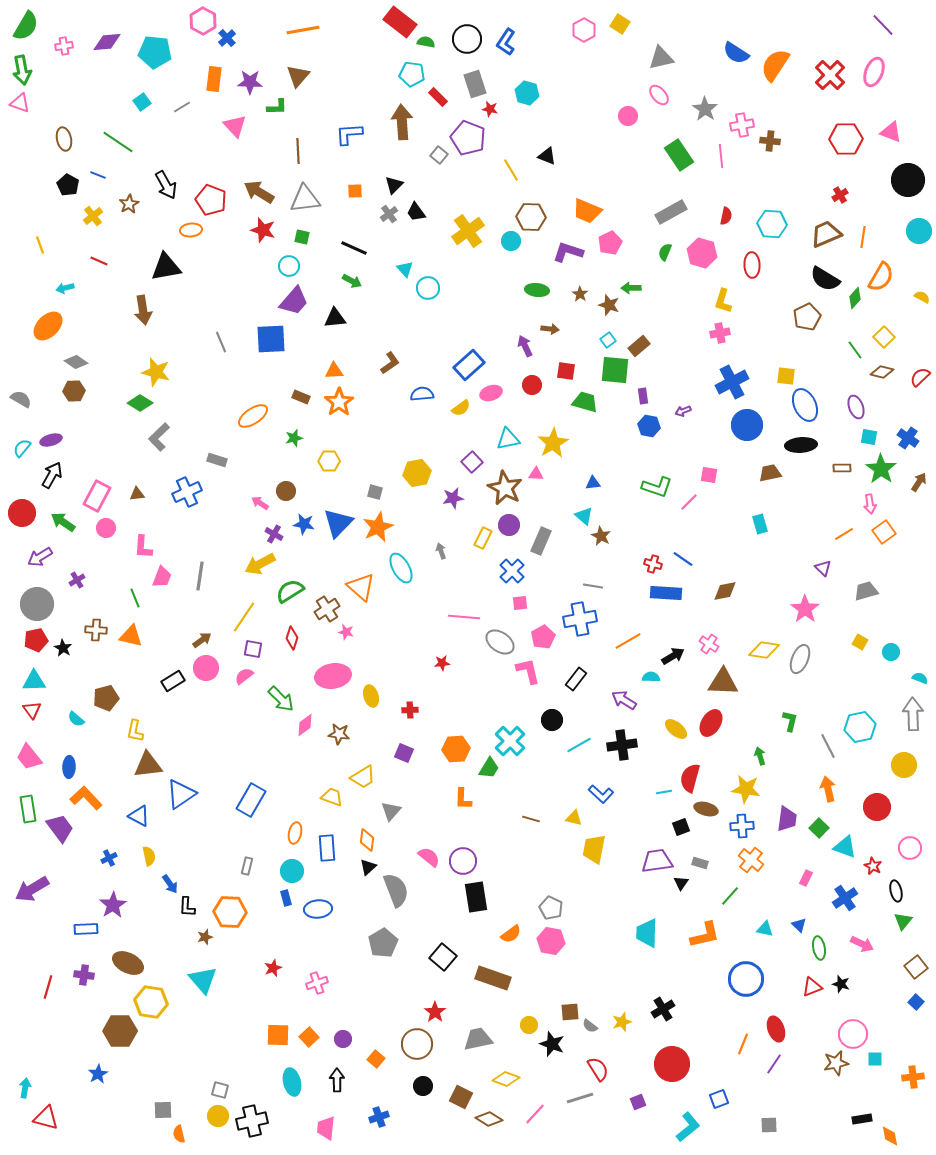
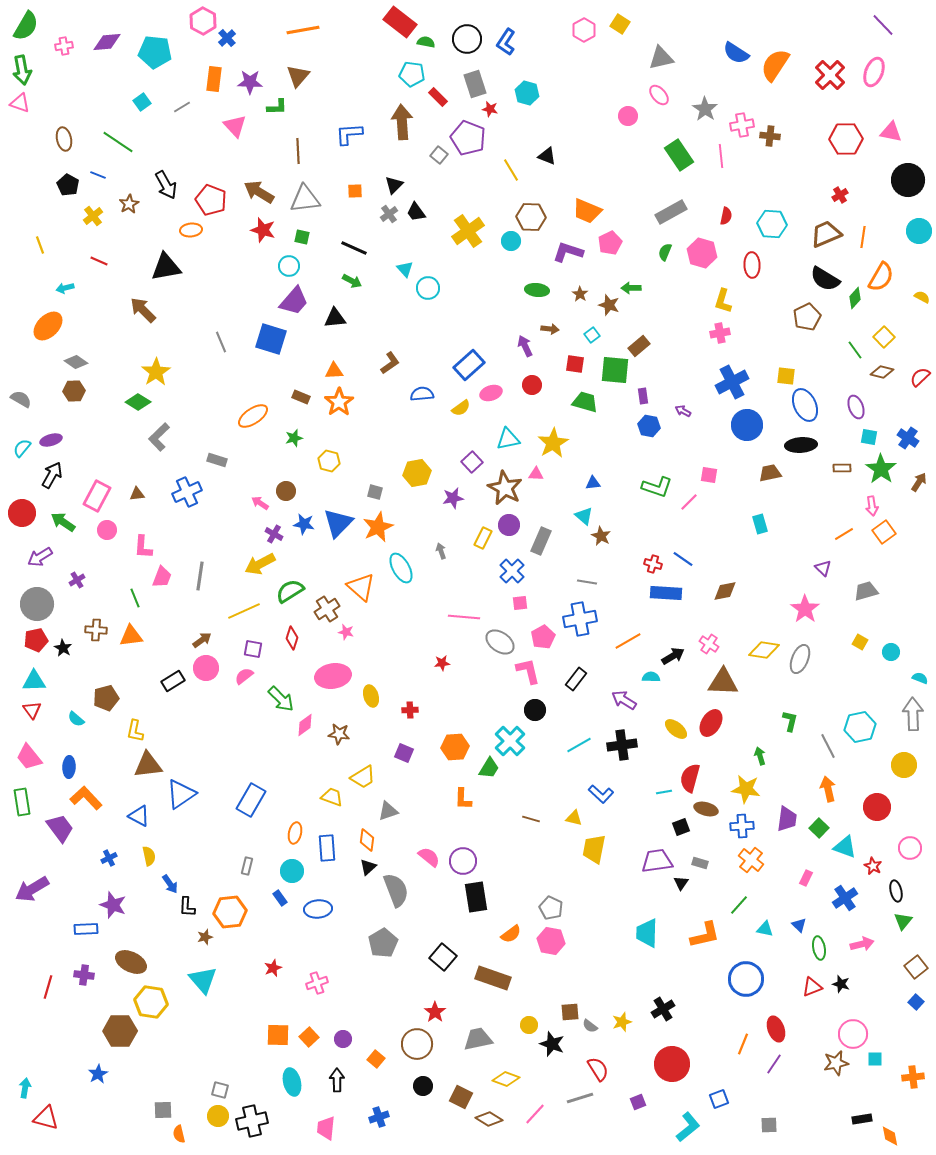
pink triangle at (891, 132): rotated 10 degrees counterclockwise
brown cross at (770, 141): moved 5 px up
brown arrow at (143, 310): rotated 144 degrees clockwise
blue square at (271, 339): rotated 20 degrees clockwise
cyan square at (608, 340): moved 16 px left, 5 px up
red square at (566, 371): moved 9 px right, 7 px up
yellow star at (156, 372): rotated 24 degrees clockwise
green diamond at (140, 403): moved 2 px left, 1 px up
purple arrow at (683, 411): rotated 49 degrees clockwise
yellow hexagon at (329, 461): rotated 15 degrees clockwise
pink arrow at (870, 504): moved 2 px right, 2 px down
pink circle at (106, 528): moved 1 px right, 2 px down
gray line at (593, 586): moved 6 px left, 4 px up
yellow line at (244, 617): moved 6 px up; rotated 32 degrees clockwise
orange triangle at (131, 636): rotated 20 degrees counterclockwise
black circle at (552, 720): moved 17 px left, 10 px up
orange hexagon at (456, 749): moved 1 px left, 2 px up
green rectangle at (28, 809): moved 6 px left, 7 px up
gray triangle at (391, 811): moved 3 px left; rotated 30 degrees clockwise
green line at (730, 896): moved 9 px right, 9 px down
blue rectangle at (286, 898): moved 6 px left; rotated 21 degrees counterclockwise
purple star at (113, 905): rotated 20 degrees counterclockwise
orange hexagon at (230, 912): rotated 8 degrees counterclockwise
pink arrow at (862, 944): rotated 40 degrees counterclockwise
brown ellipse at (128, 963): moved 3 px right, 1 px up
